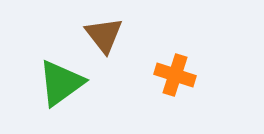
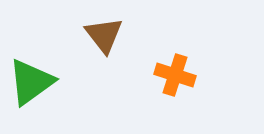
green triangle: moved 30 px left, 1 px up
